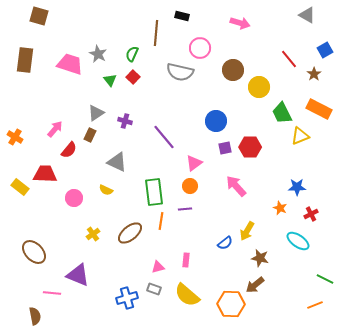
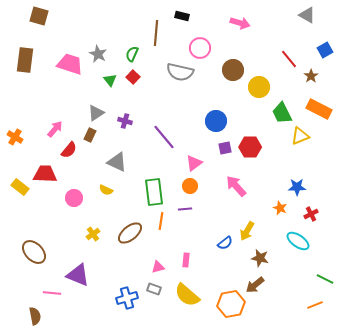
brown star at (314, 74): moved 3 px left, 2 px down
orange hexagon at (231, 304): rotated 12 degrees counterclockwise
